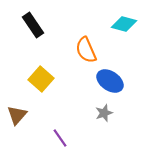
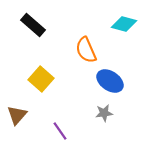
black rectangle: rotated 15 degrees counterclockwise
gray star: rotated 12 degrees clockwise
purple line: moved 7 px up
